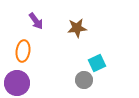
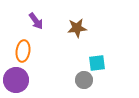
cyan square: rotated 18 degrees clockwise
purple circle: moved 1 px left, 3 px up
